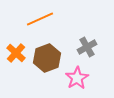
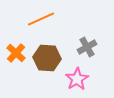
orange line: moved 1 px right
brown hexagon: rotated 24 degrees clockwise
pink star: moved 1 px down
